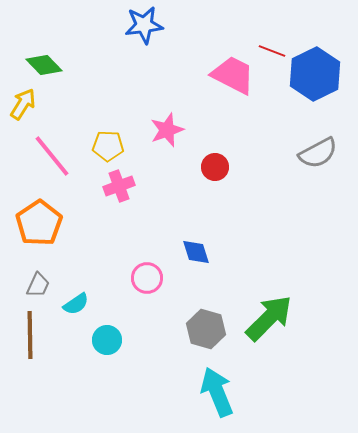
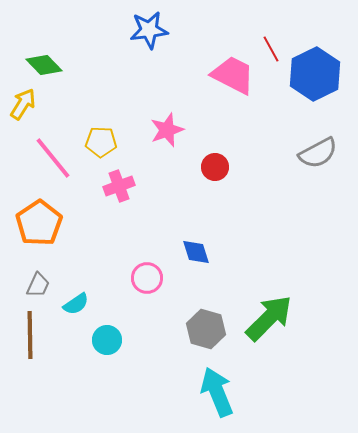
blue star: moved 5 px right, 5 px down
red line: moved 1 px left, 2 px up; rotated 40 degrees clockwise
yellow pentagon: moved 7 px left, 4 px up
pink line: moved 1 px right, 2 px down
